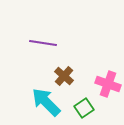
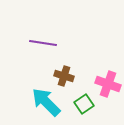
brown cross: rotated 24 degrees counterclockwise
green square: moved 4 px up
